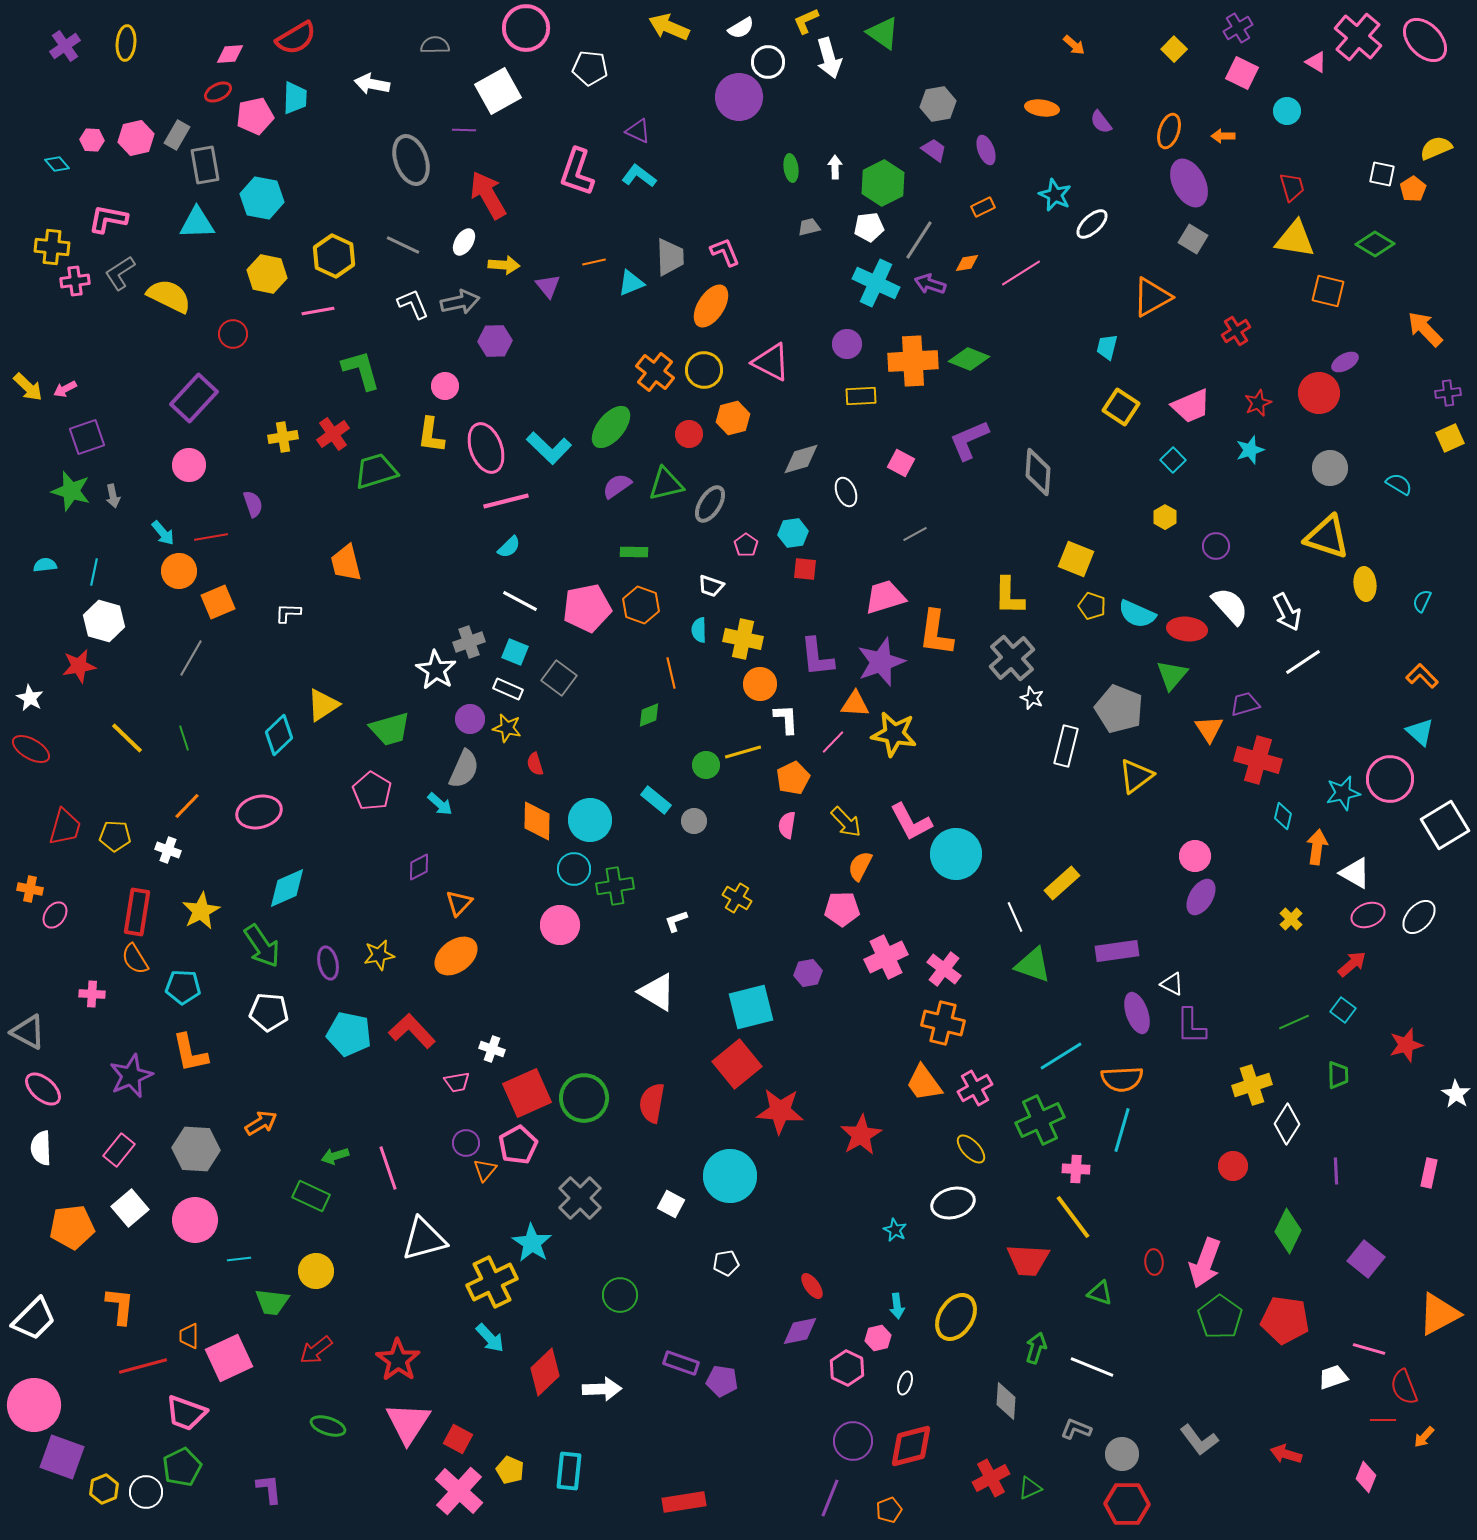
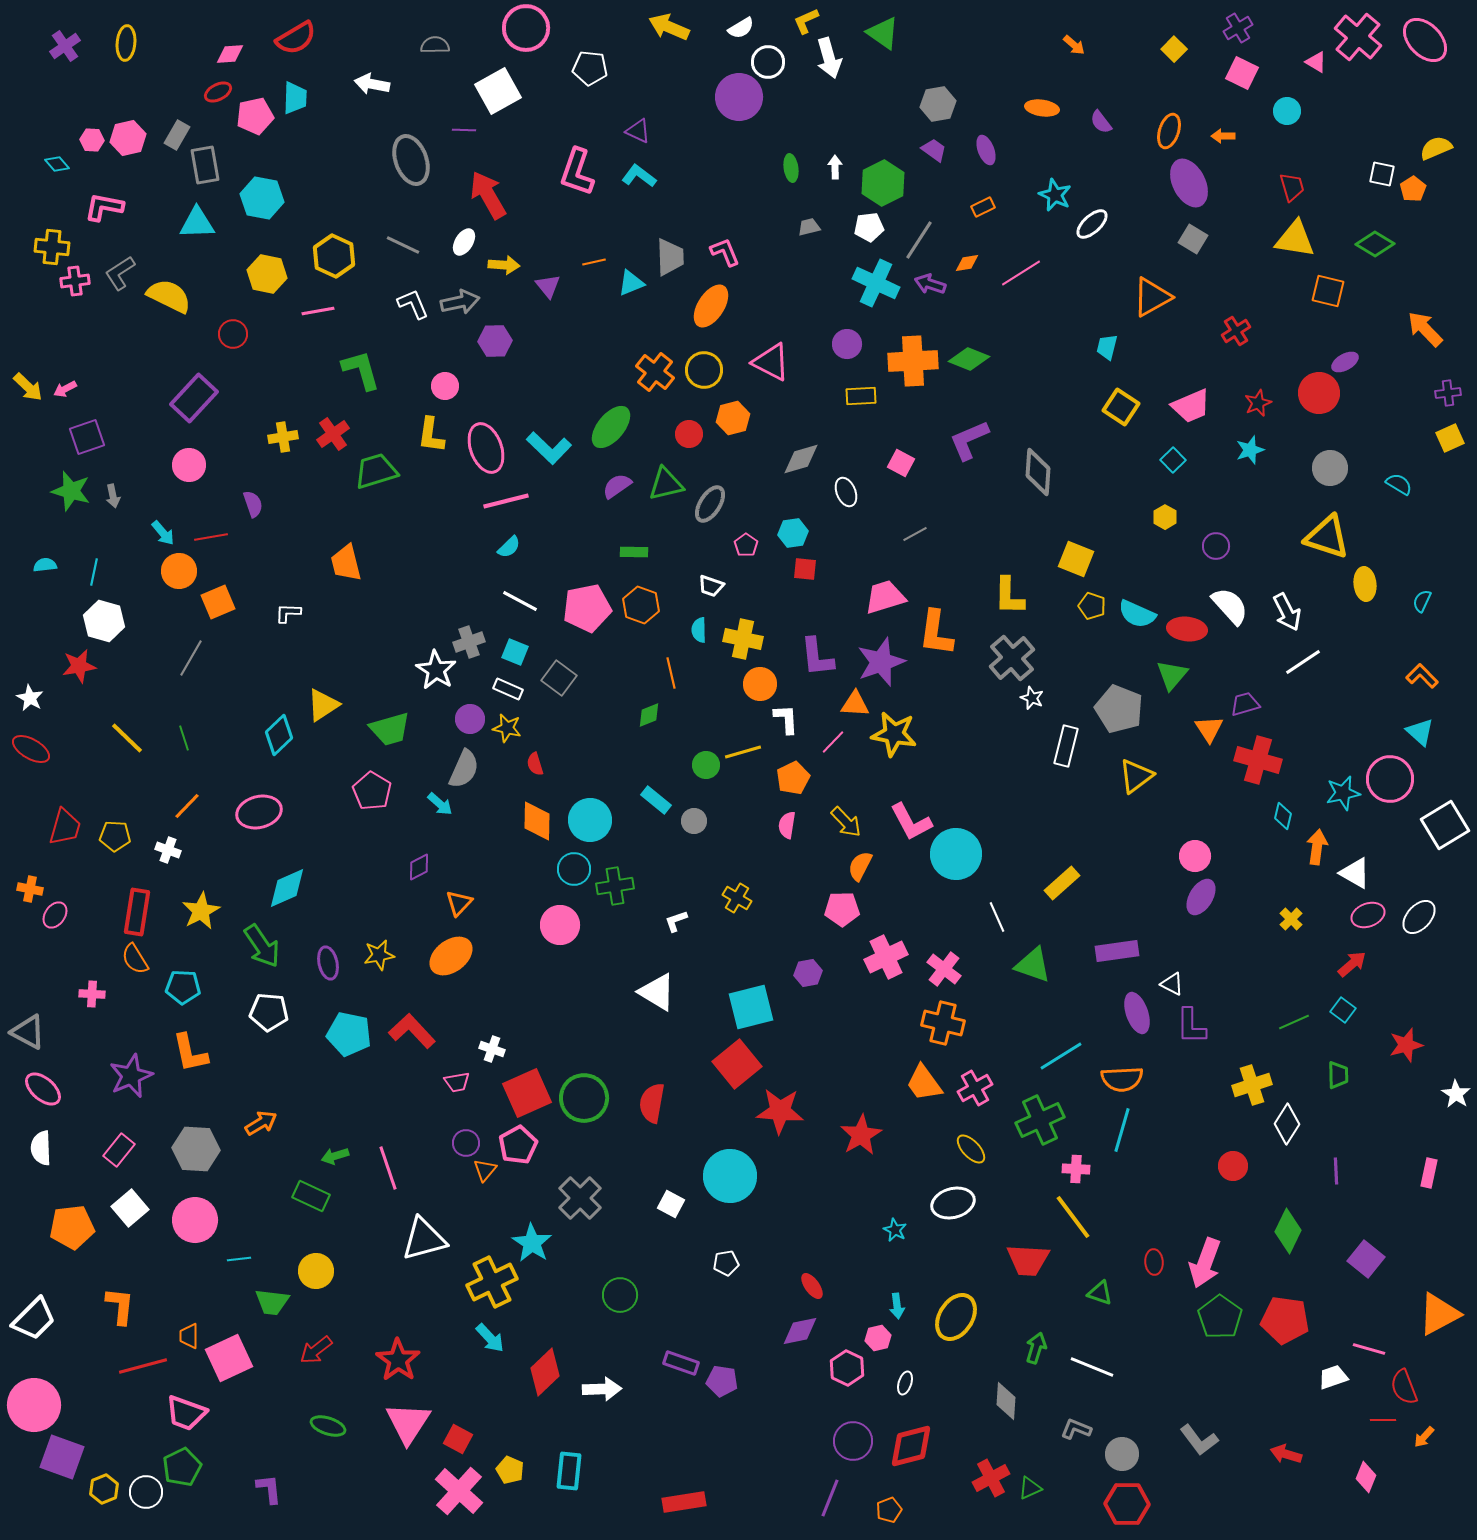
pink hexagon at (136, 138): moved 8 px left
pink L-shape at (108, 219): moved 4 px left, 12 px up
white line at (1015, 917): moved 18 px left
orange ellipse at (456, 956): moved 5 px left
